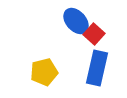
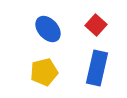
blue ellipse: moved 28 px left, 8 px down
red square: moved 2 px right, 9 px up
